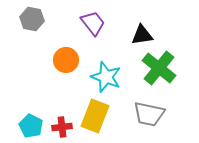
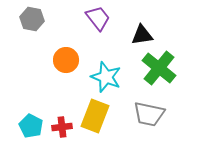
purple trapezoid: moved 5 px right, 5 px up
